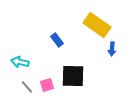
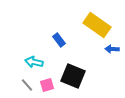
blue rectangle: moved 2 px right
blue arrow: rotated 88 degrees clockwise
cyan arrow: moved 14 px right
black square: rotated 20 degrees clockwise
gray line: moved 2 px up
